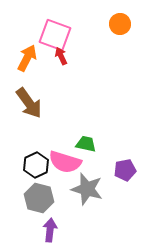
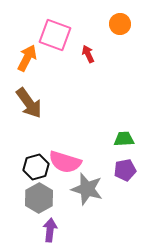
red arrow: moved 27 px right, 2 px up
green trapezoid: moved 38 px right, 5 px up; rotated 15 degrees counterclockwise
black hexagon: moved 2 px down; rotated 10 degrees clockwise
gray hexagon: rotated 16 degrees clockwise
